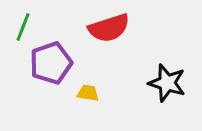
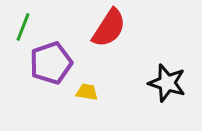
red semicircle: rotated 39 degrees counterclockwise
yellow trapezoid: moved 1 px left, 1 px up
